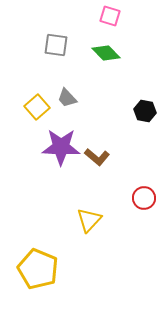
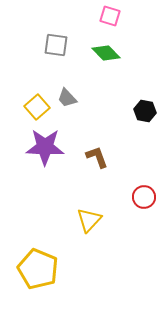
purple star: moved 16 px left
brown L-shape: rotated 150 degrees counterclockwise
red circle: moved 1 px up
